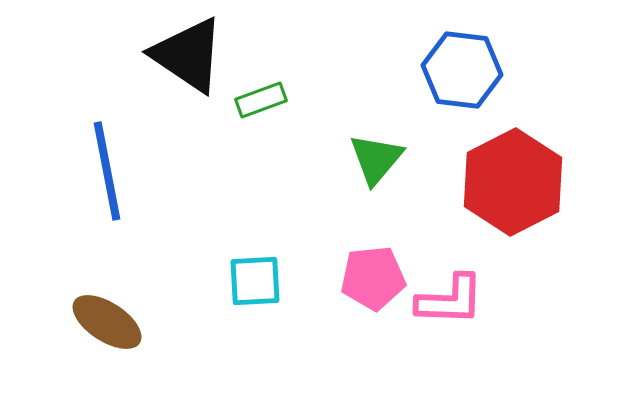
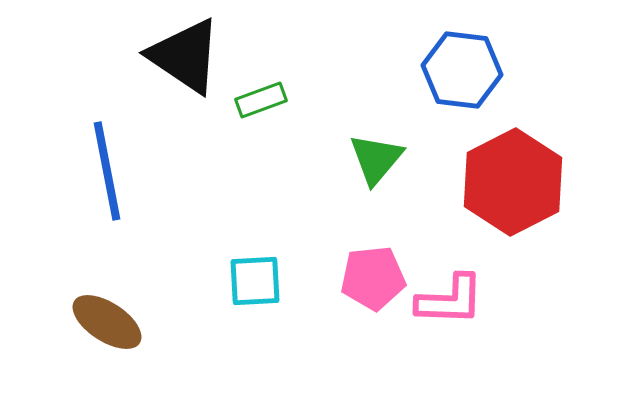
black triangle: moved 3 px left, 1 px down
